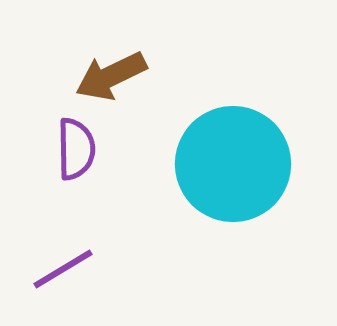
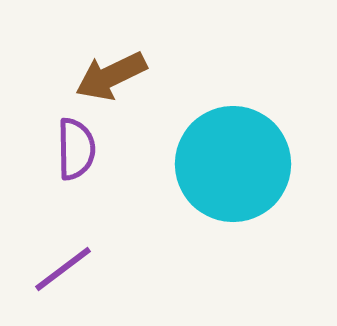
purple line: rotated 6 degrees counterclockwise
